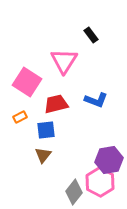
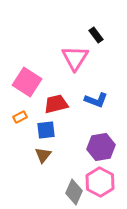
black rectangle: moved 5 px right
pink triangle: moved 11 px right, 3 px up
purple hexagon: moved 8 px left, 13 px up
gray diamond: rotated 15 degrees counterclockwise
